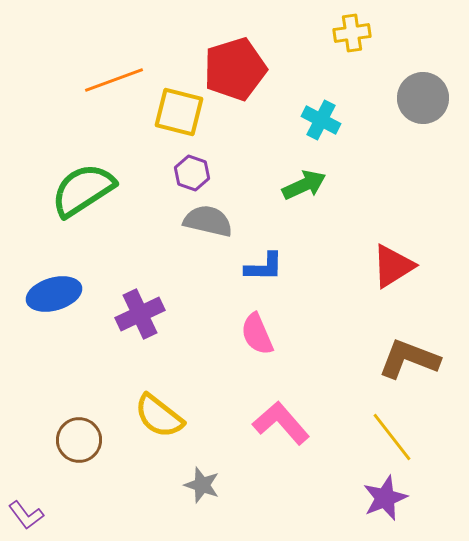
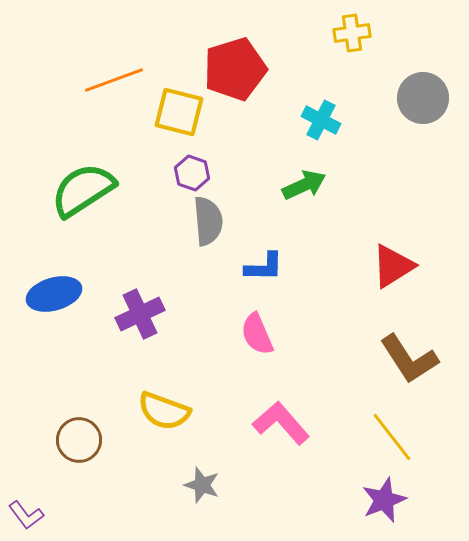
gray semicircle: rotated 72 degrees clockwise
brown L-shape: rotated 144 degrees counterclockwise
yellow semicircle: moved 5 px right, 5 px up; rotated 18 degrees counterclockwise
purple star: moved 1 px left, 2 px down
